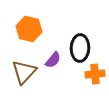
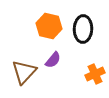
orange hexagon: moved 20 px right, 3 px up
black ellipse: moved 3 px right, 19 px up
orange cross: rotated 18 degrees counterclockwise
